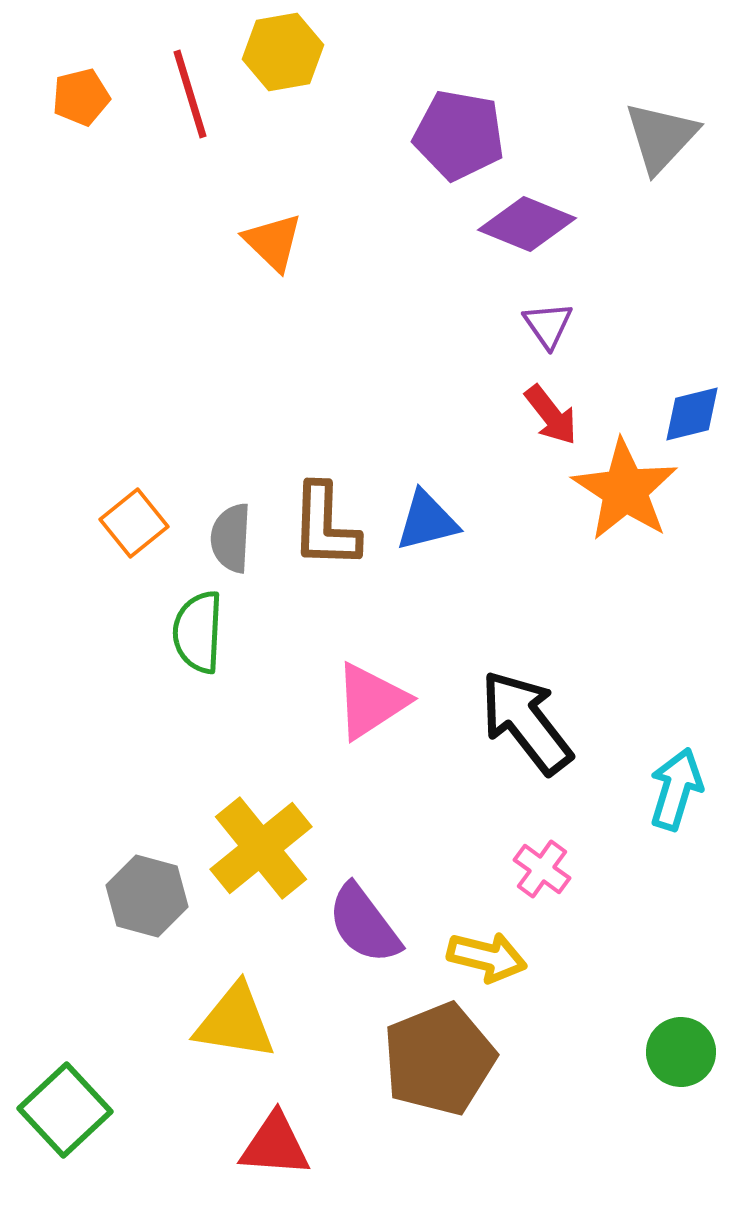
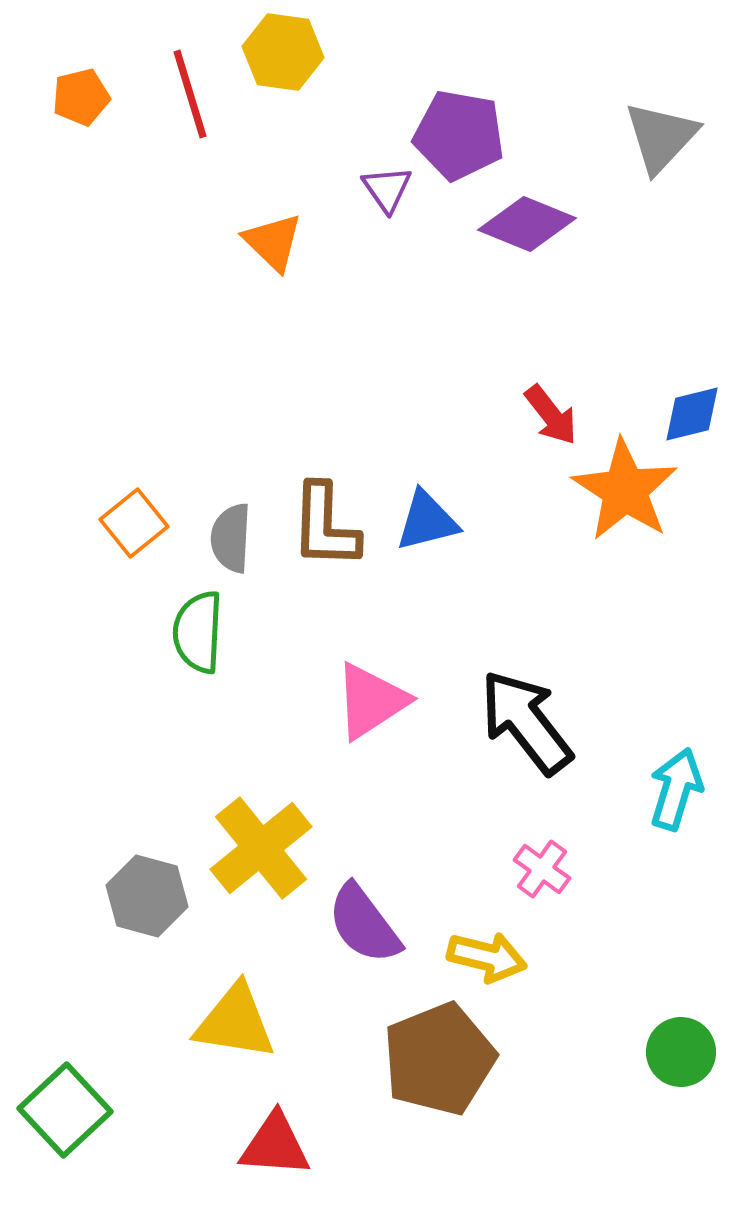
yellow hexagon: rotated 18 degrees clockwise
purple triangle: moved 161 px left, 136 px up
